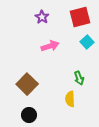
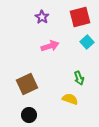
brown square: rotated 20 degrees clockwise
yellow semicircle: rotated 112 degrees clockwise
